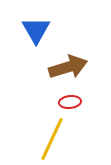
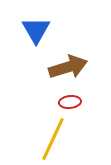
yellow line: moved 1 px right
